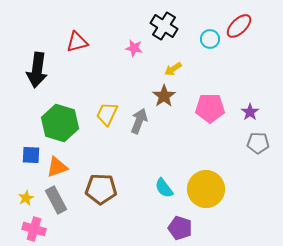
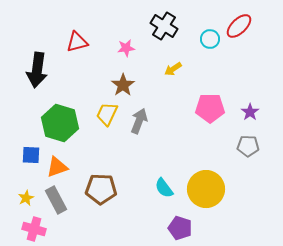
pink star: moved 8 px left; rotated 18 degrees counterclockwise
brown star: moved 41 px left, 11 px up
gray pentagon: moved 10 px left, 3 px down
